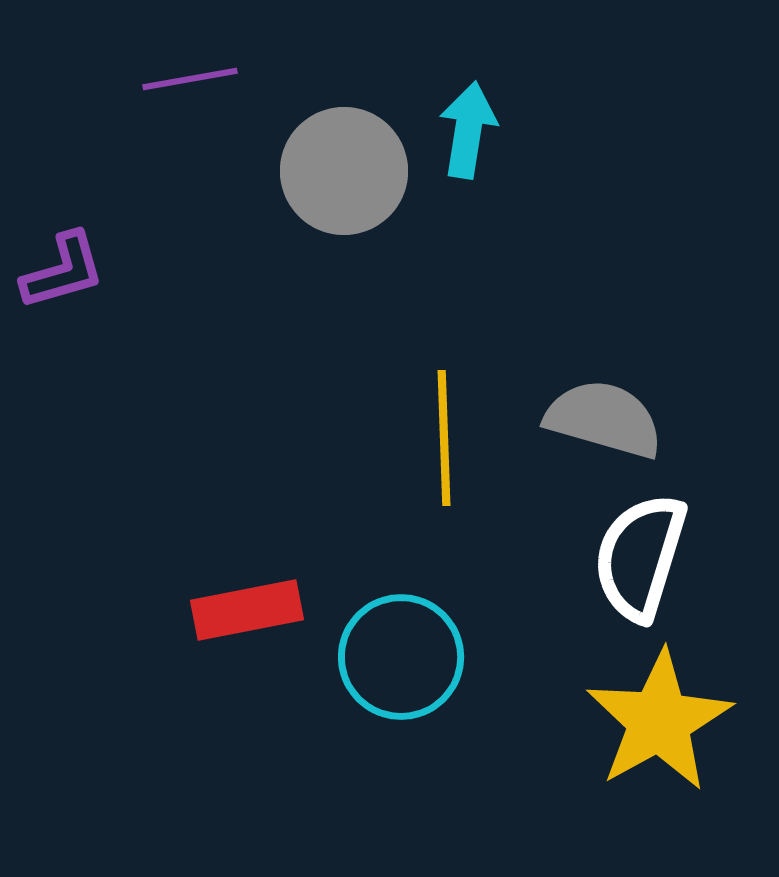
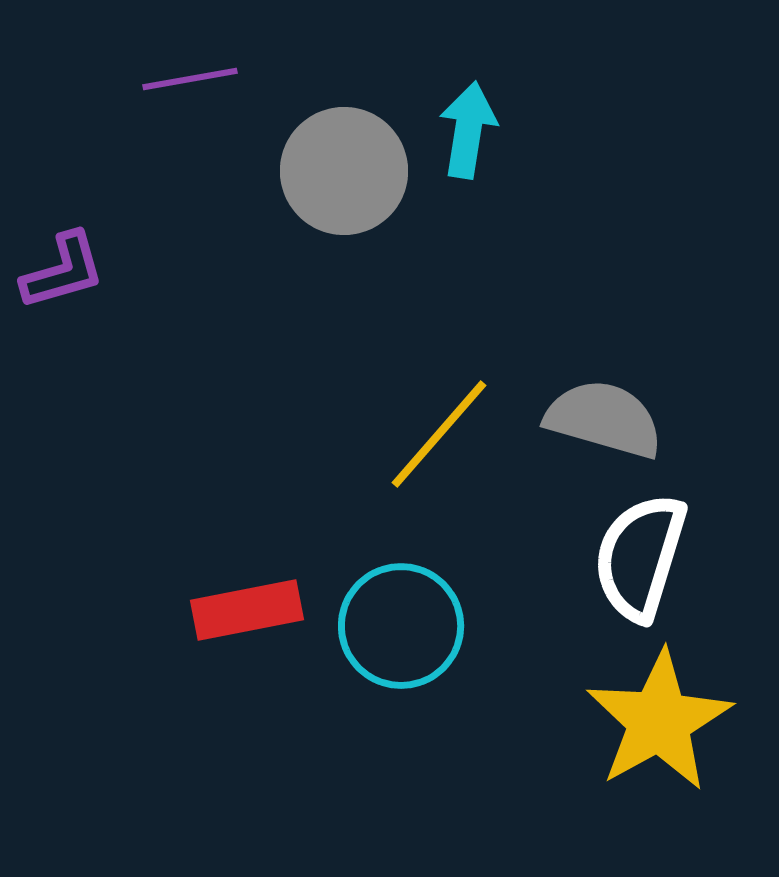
yellow line: moved 5 px left, 4 px up; rotated 43 degrees clockwise
cyan circle: moved 31 px up
